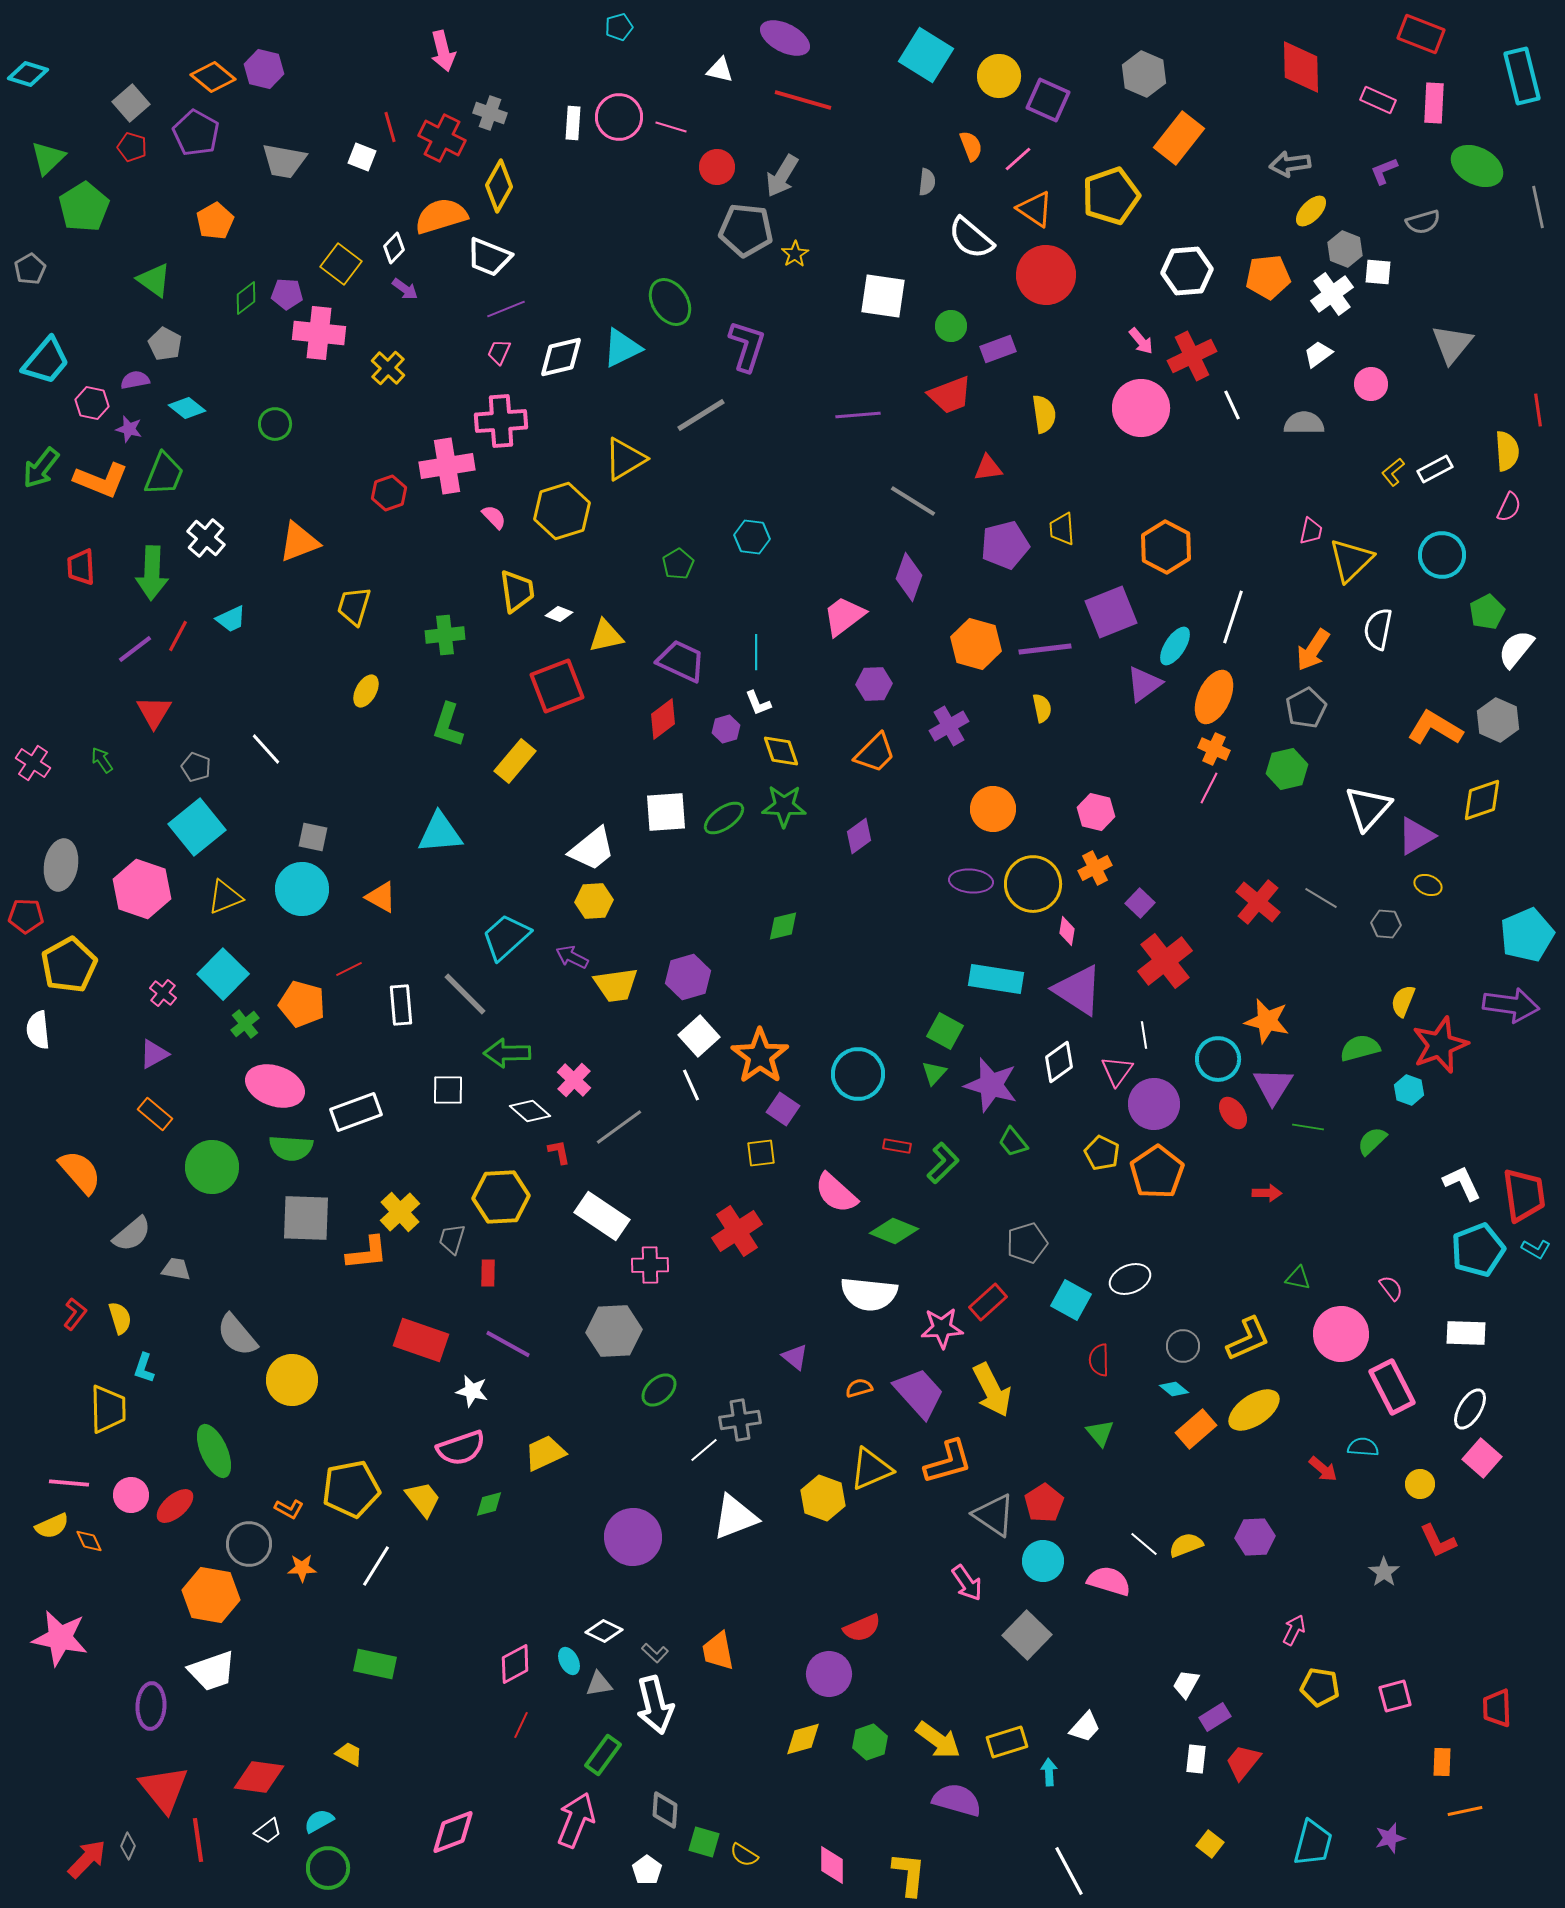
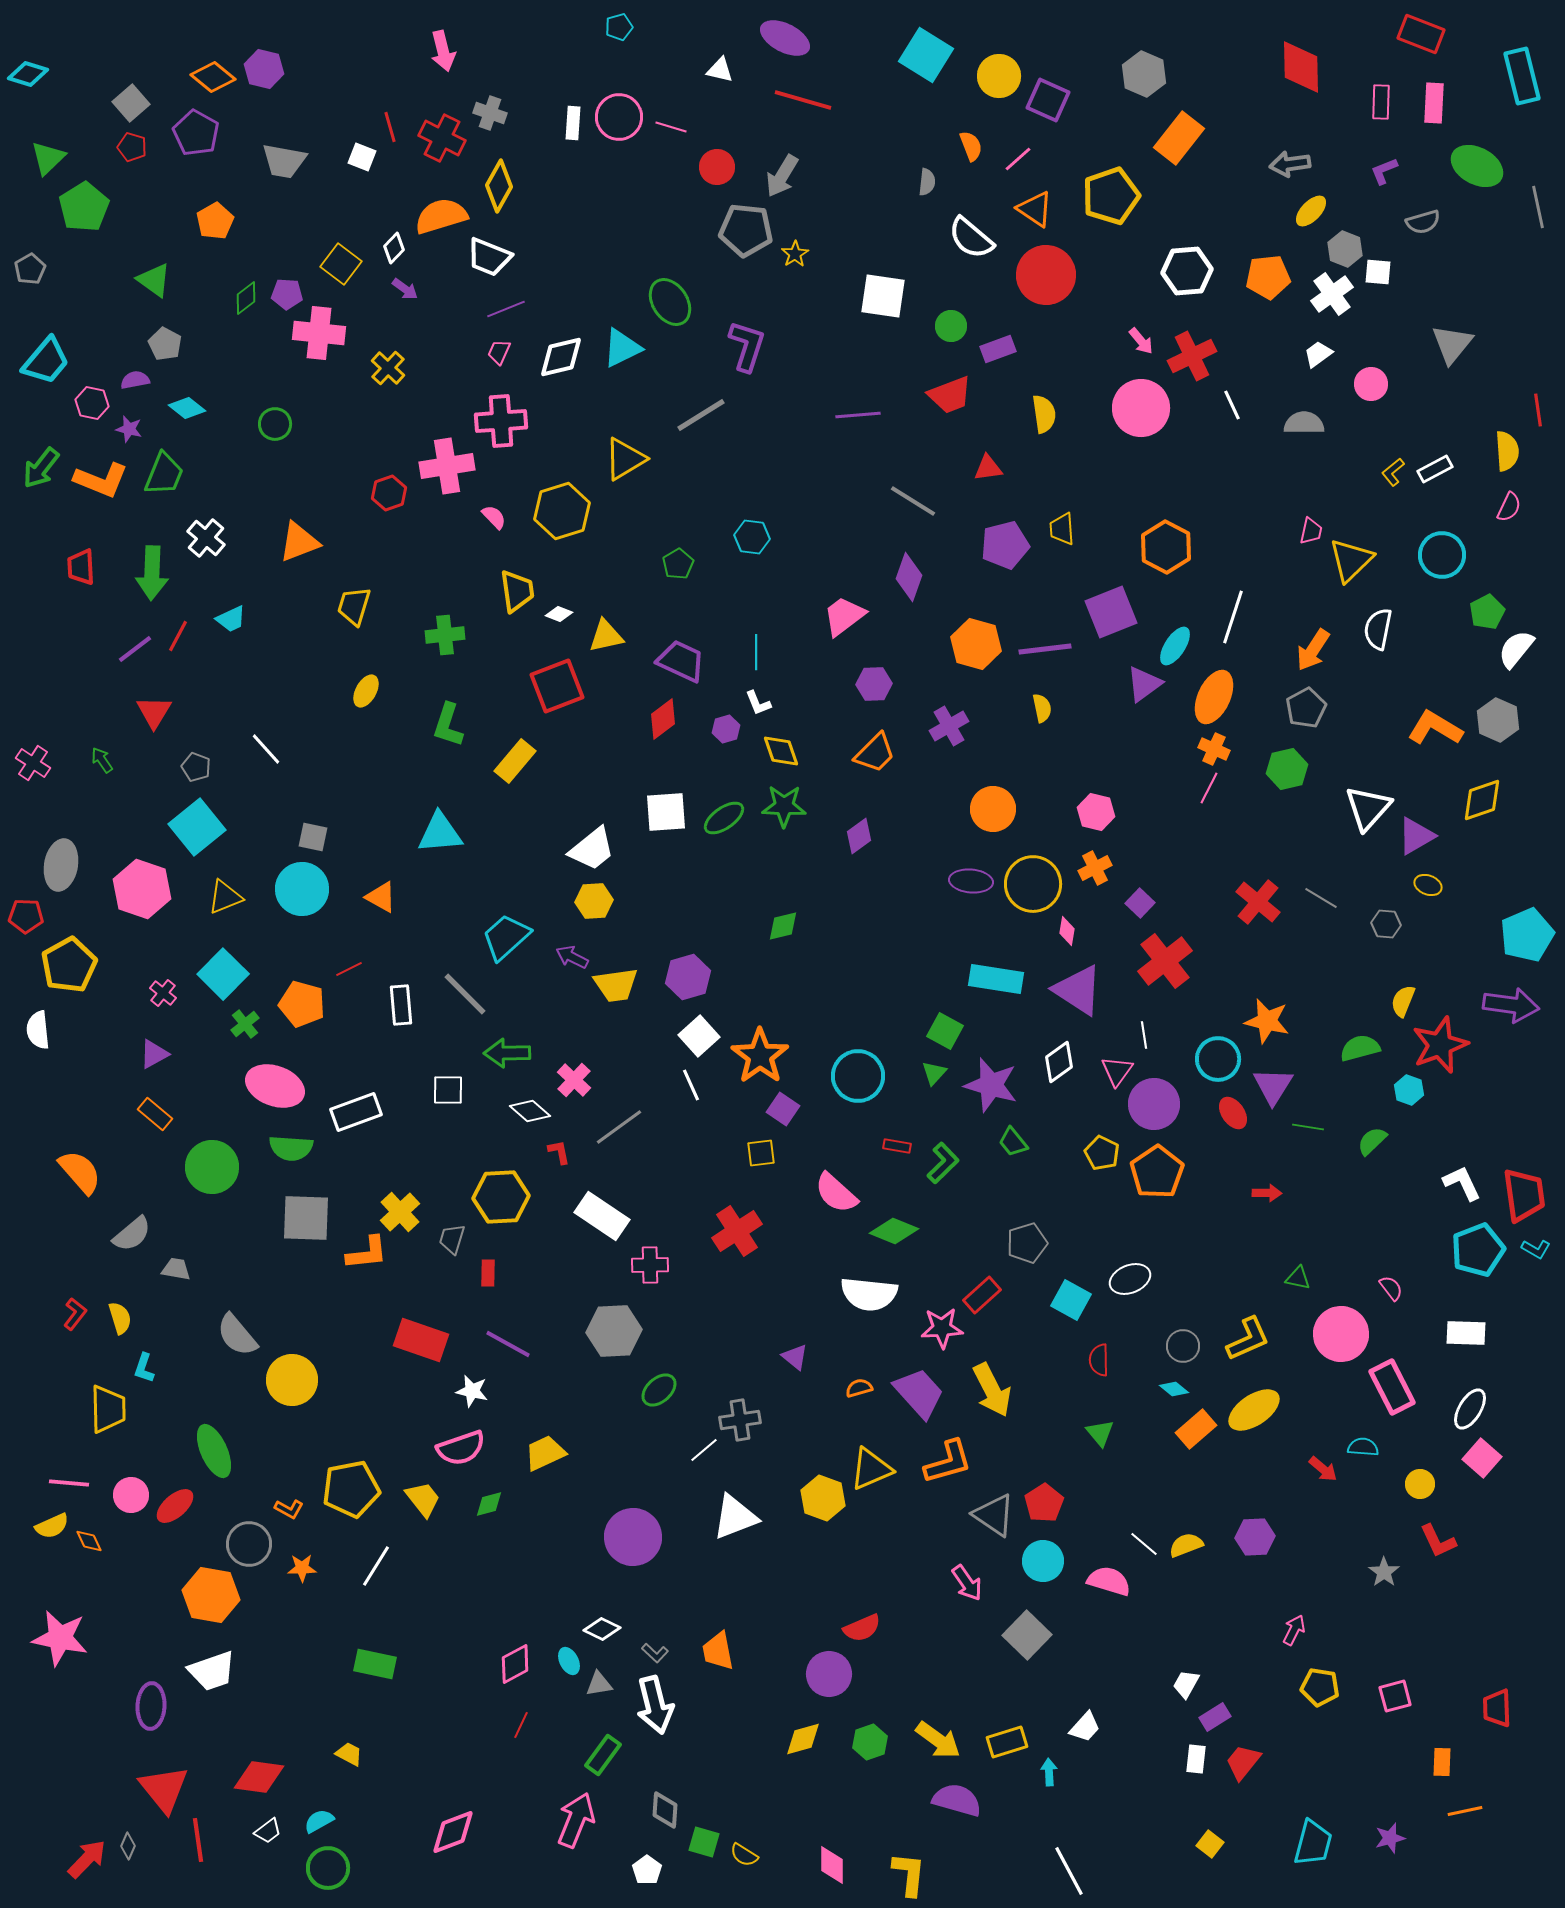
pink rectangle at (1378, 100): moved 3 px right, 2 px down; rotated 68 degrees clockwise
cyan circle at (858, 1074): moved 2 px down
red rectangle at (988, 1302): moved 6 px left, 7 px up
white diamond at (604, 1631): moved 2 px left, 2 px up
